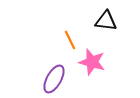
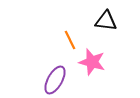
purple ellipse: moved 1 px right, 1 px down
